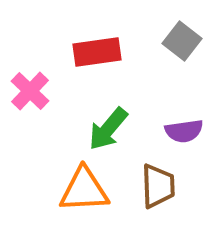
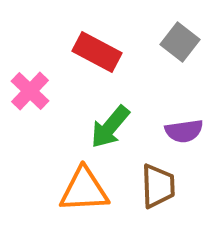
gray square: moved 2 px left, 1 px down
red rectangle: rotated 36 degrees clockwise
green arrow: moved 2 px right, 2 px up
